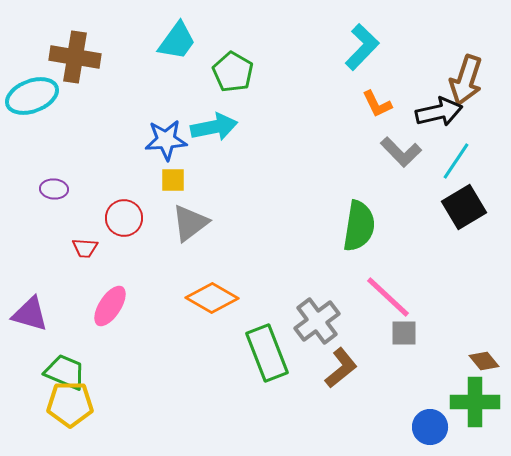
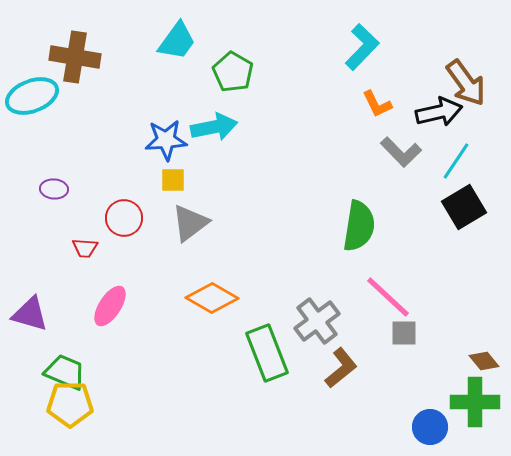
brown arrow: moved 3 px down; rotated 54 degrees counterclockwise
